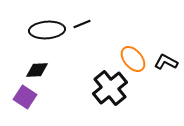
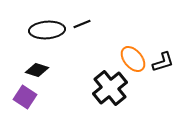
black L-shape: moved 3 px left; rotated 135 degrees clockwise
black diamond: rotated 20 degrees clockwise
